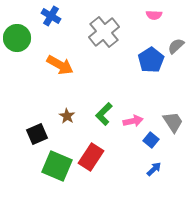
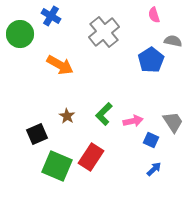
pink semicircle: rotated 70 degrees clockwise
green circle: moved 3 px right, 4 px up
gray semicircle: moved 3 px left, 5 px up; rotated 54 degrees clockwise
blue square: rotated 14 degrees counterclockwise
